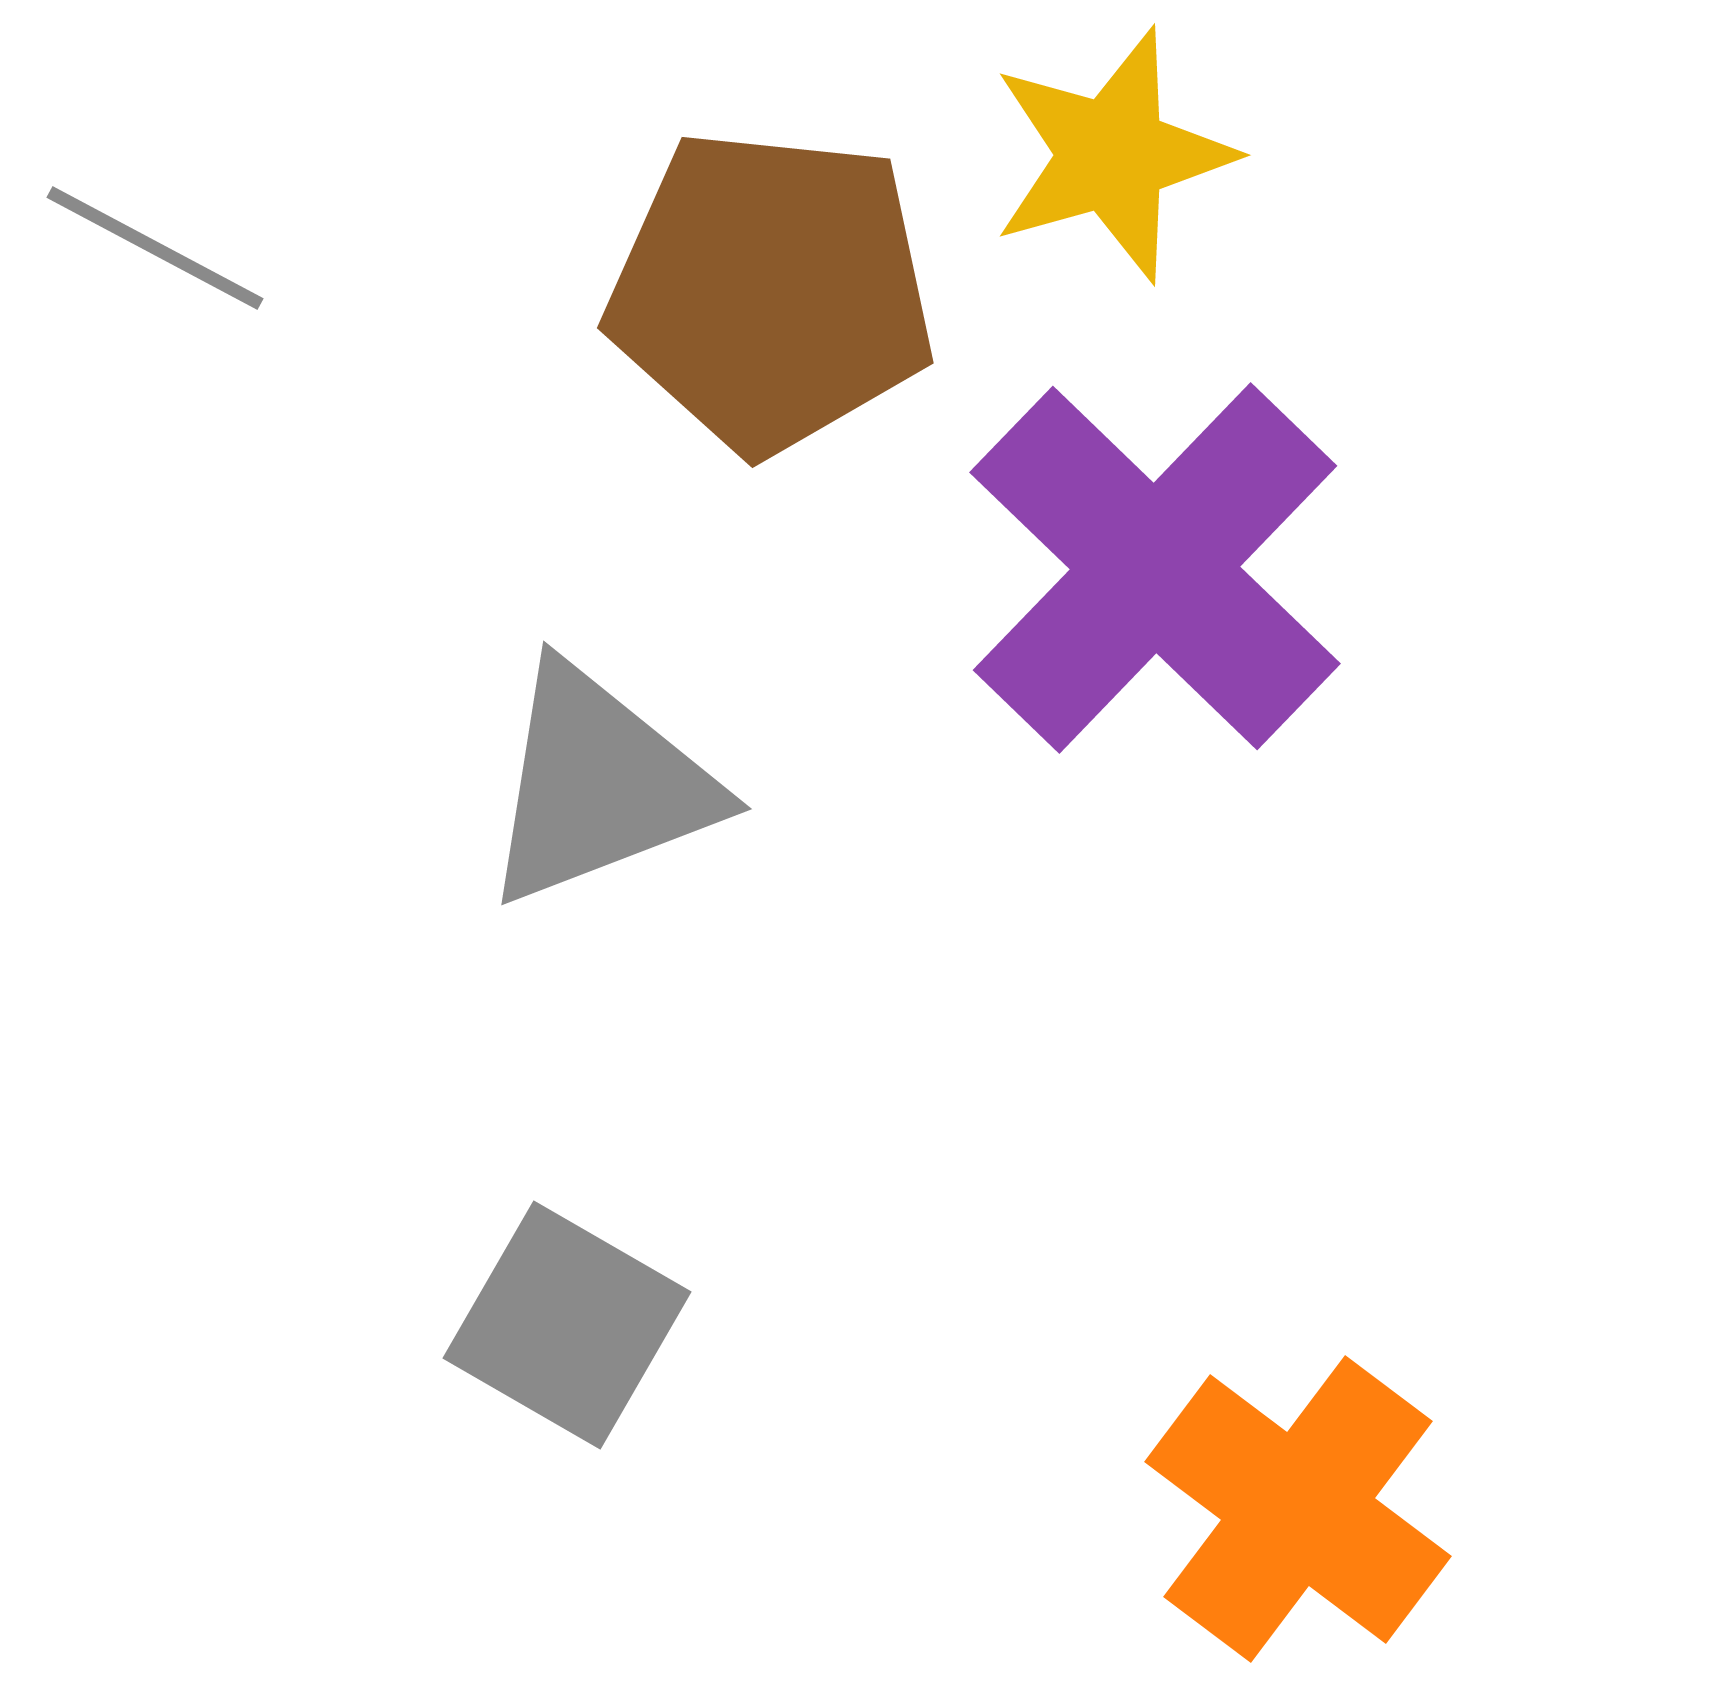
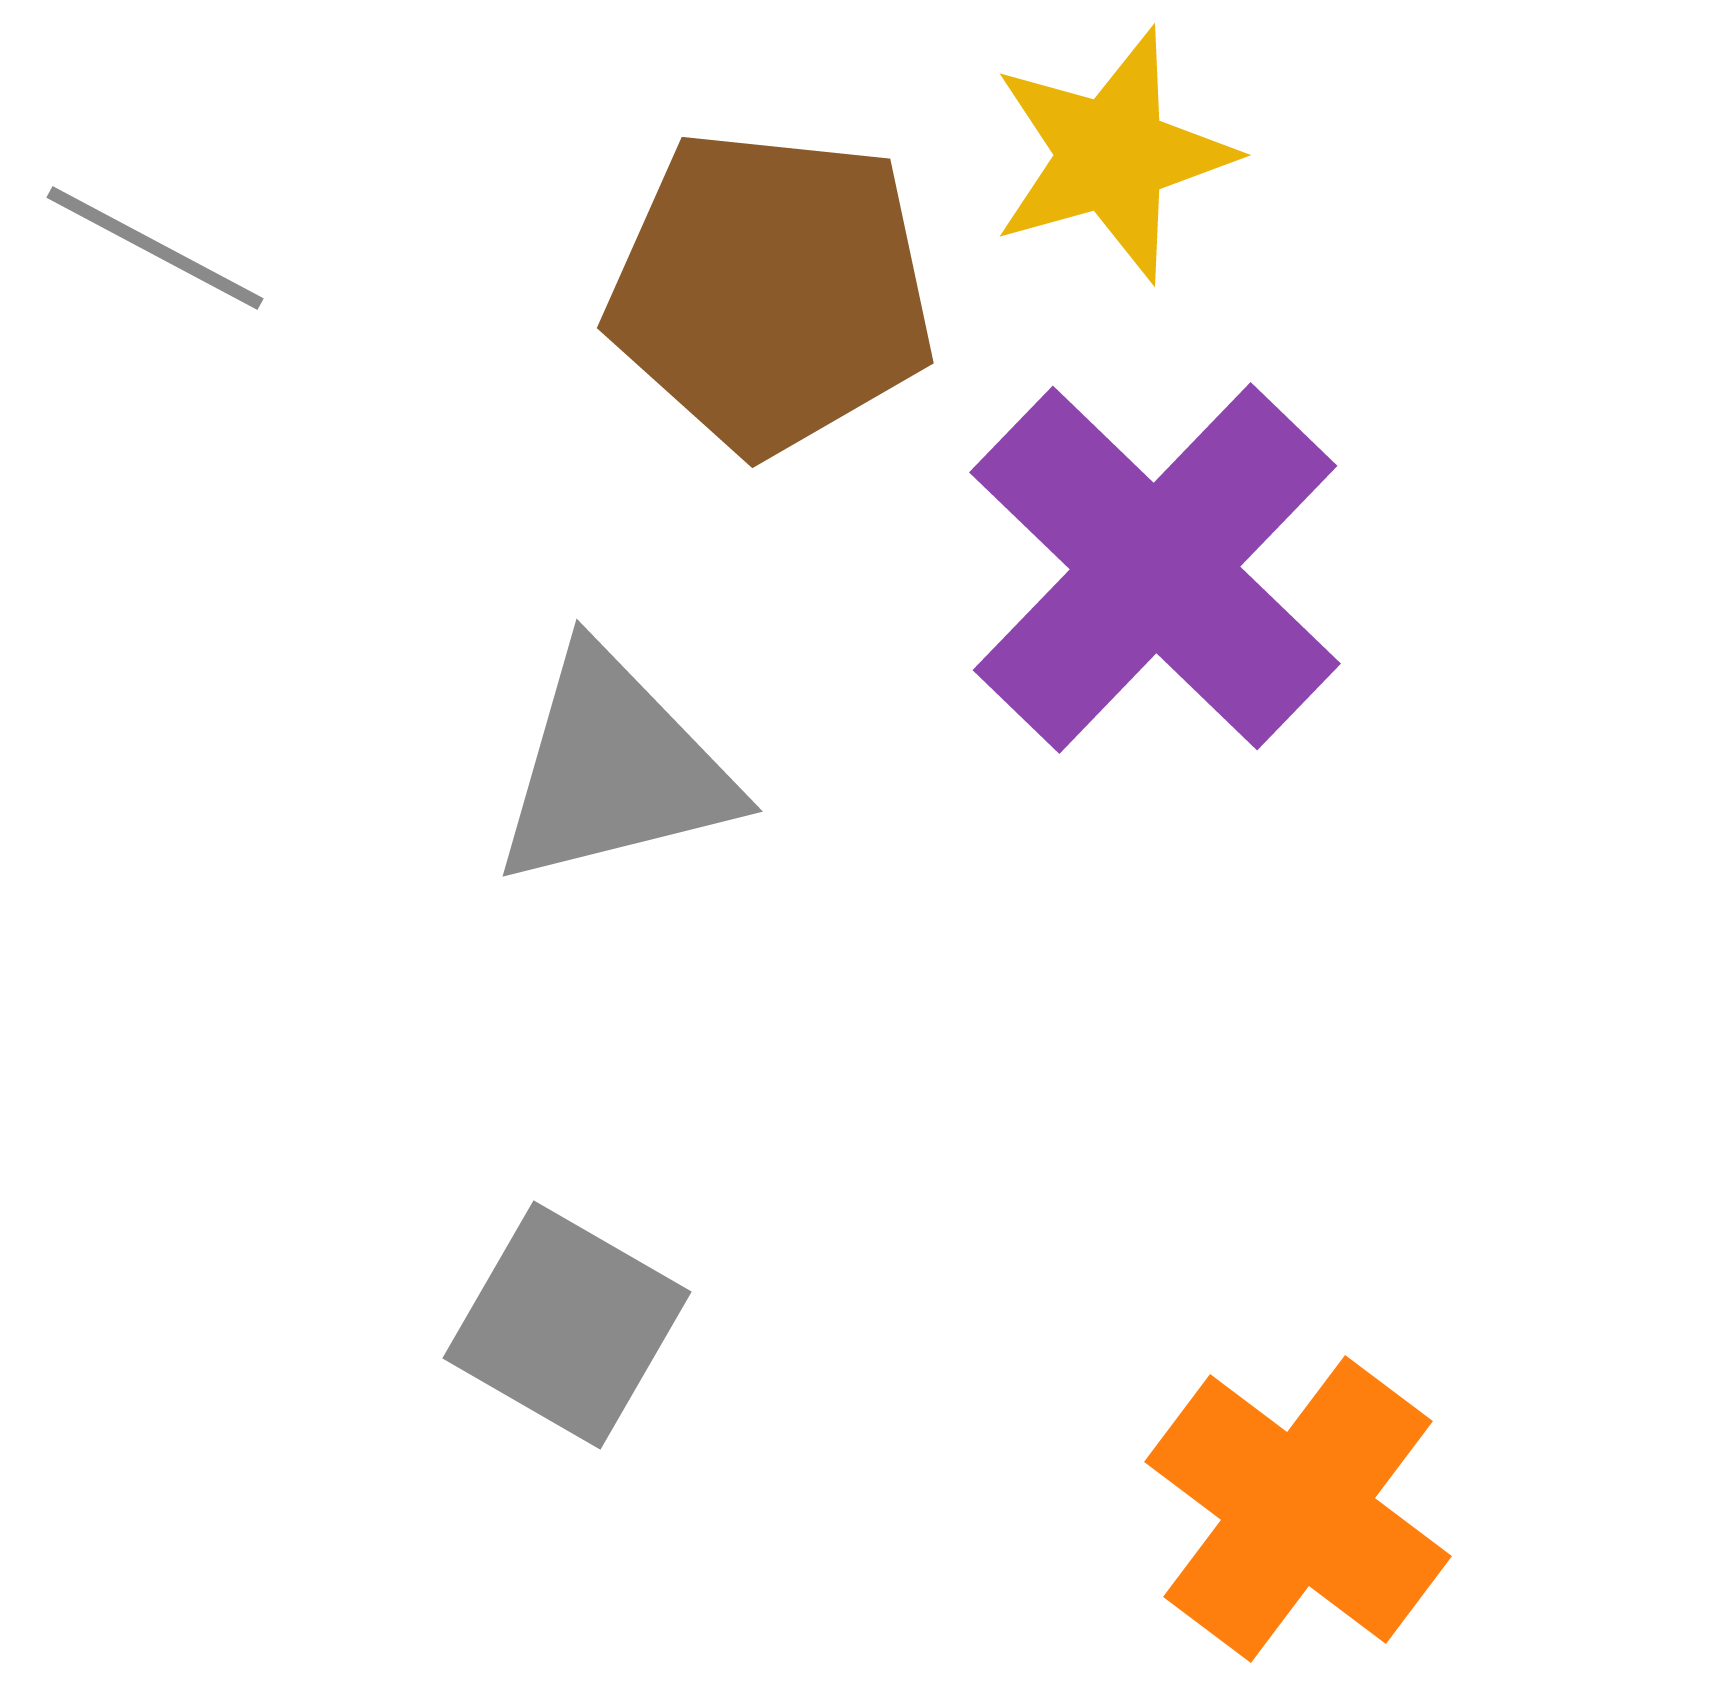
gray triangle: moved 15 px right, 16 px up; rotated 7 degrees clockwise
